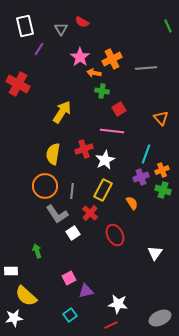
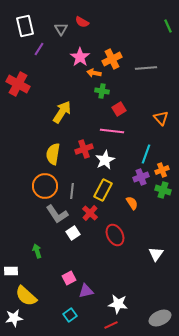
white triangle at (155, 253): moved 1 px right, 1 px down
